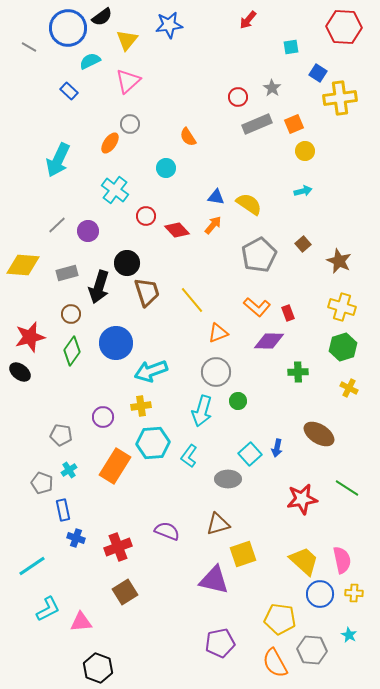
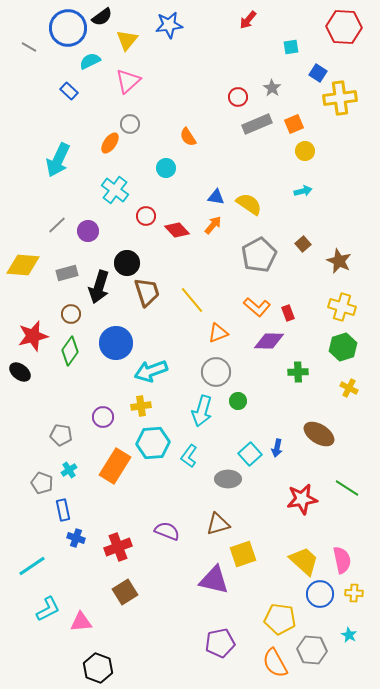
red star at (30, 337): moved 3 px right, 1 px up
green diamond at (72, 351): moved 2 px left
